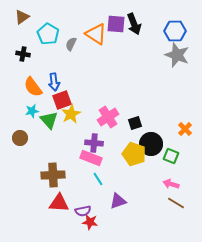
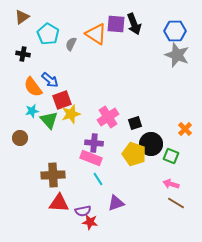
blue arrow: moved 4 px left, 2 px up; rotated 42 degrees counterclockwise
yellow star: rotated 12 degrees clockwise
purple triangle: moved 2 px left, 2 px down
